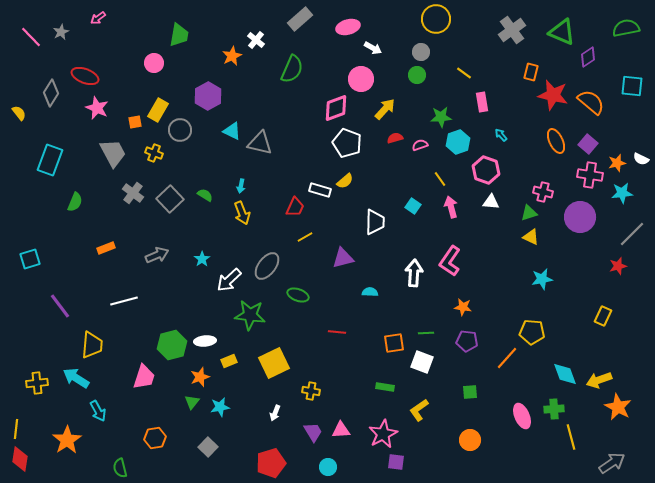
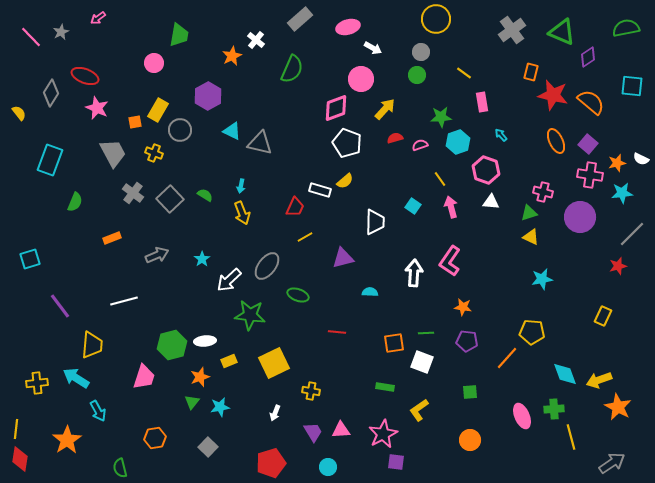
orange rectangle at (106, 248): moved 6 px right, 10 px up
